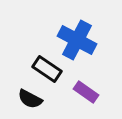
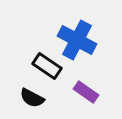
black rectangle: moved 3 px up
black semicircle: moved 2 px right, 1 px up
